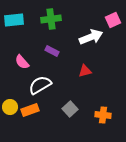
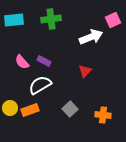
purple rectangle: moved 8 px left, 10 px down
red triangle: rotated 32 degrees counterclockwise
yellow circle: moved 1 px down
